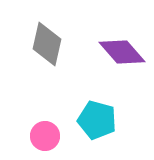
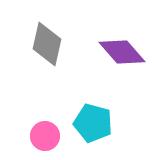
cyan pentagon: moved 4 px left, 3 px down
